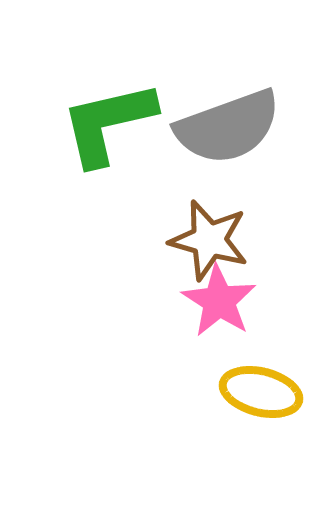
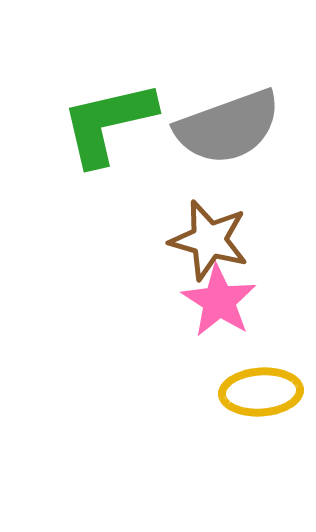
yellow ellipse: rotated 18 degrees counterclockwise
